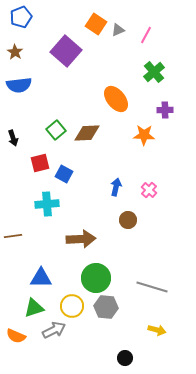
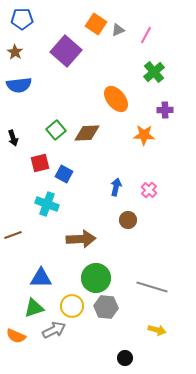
blue pentagon: moved 1 px right, 2 px down; rotated 20 degrees clockwise
cyan cross: rotated 25 degrees clockwise
brown line: moved 1 px up; rotated 12 degrees counterclockwise
